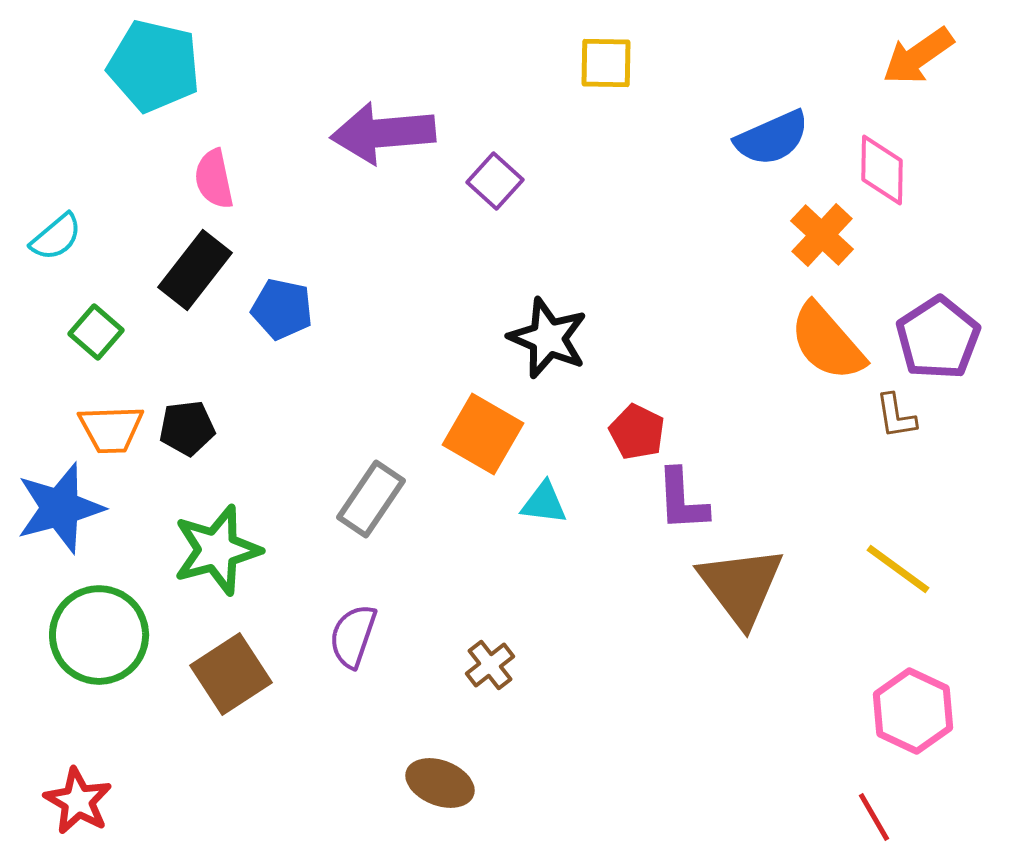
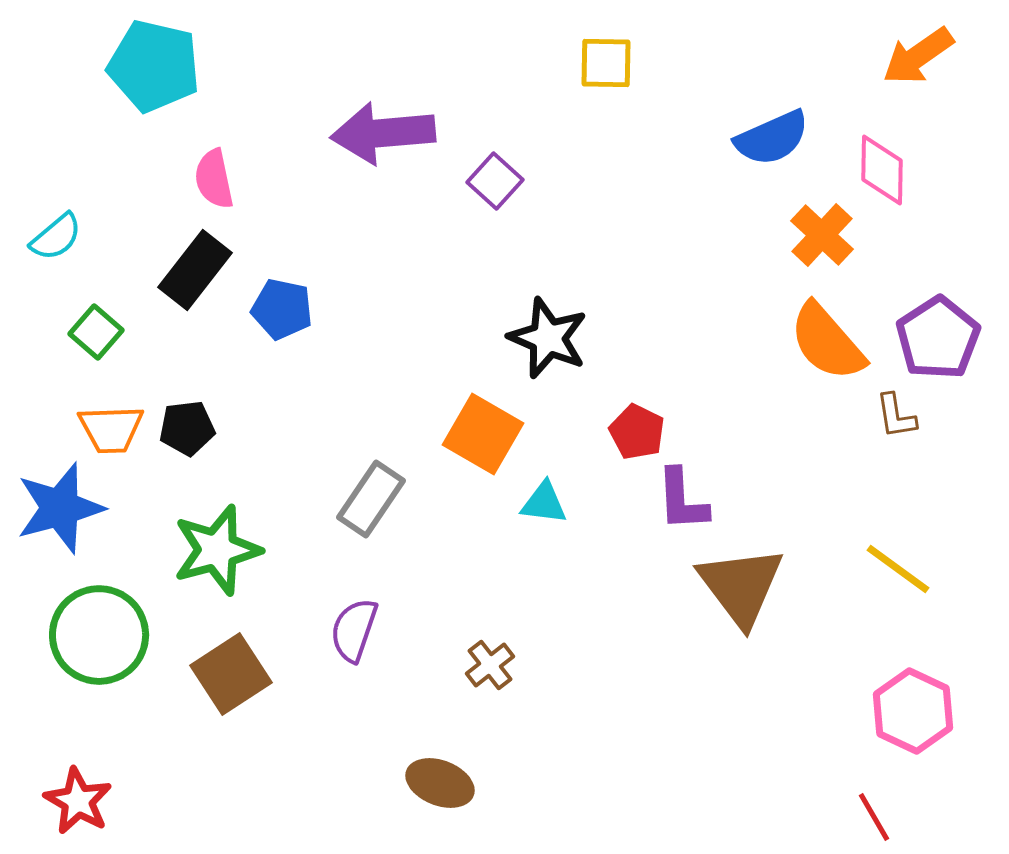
purple semicircle: moved 1 px right, 6 px up
